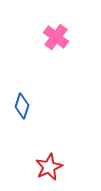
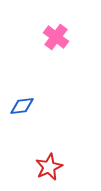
blue diamond: rotated 65 degrees clockwise
